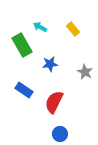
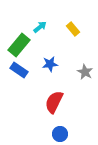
cyan arrow: rotated 112 degrees clockwise
green rectangle: moved 3 px left; rotated 70 degrees clockwise
blue rectangle: moved 5 px left, 20 px up
